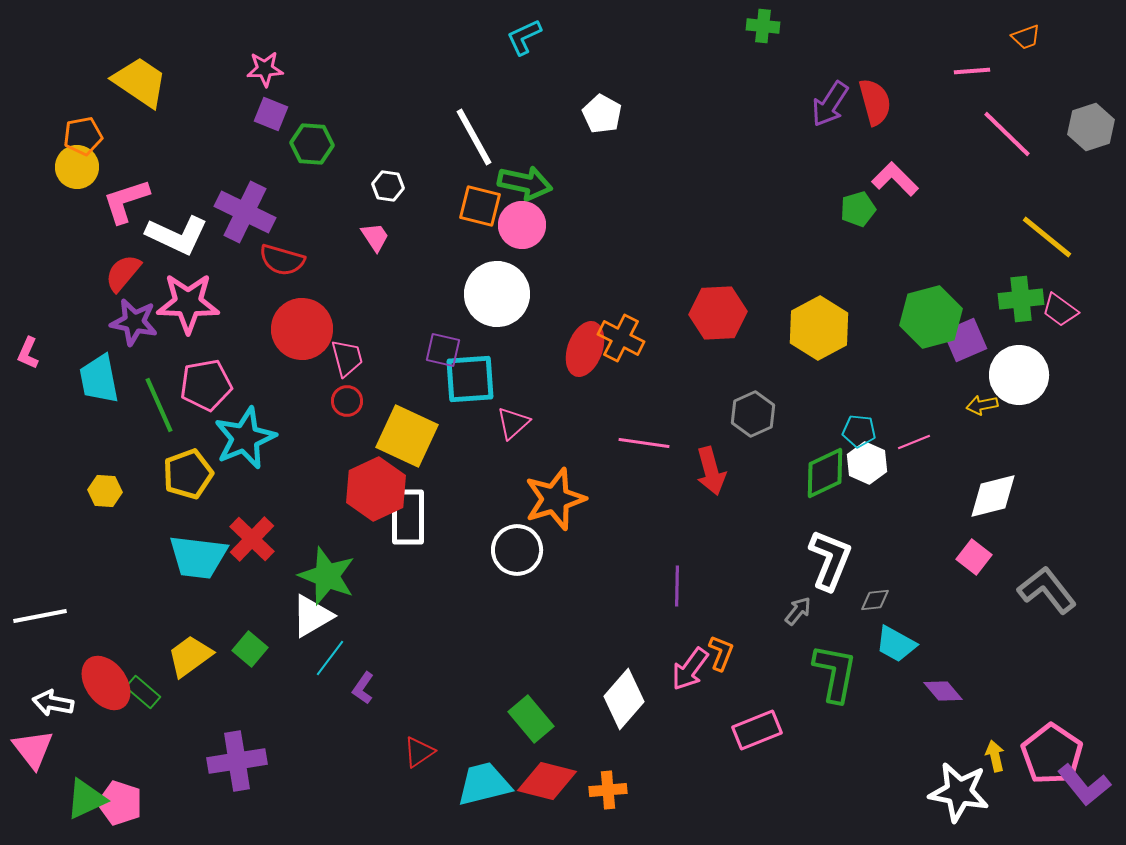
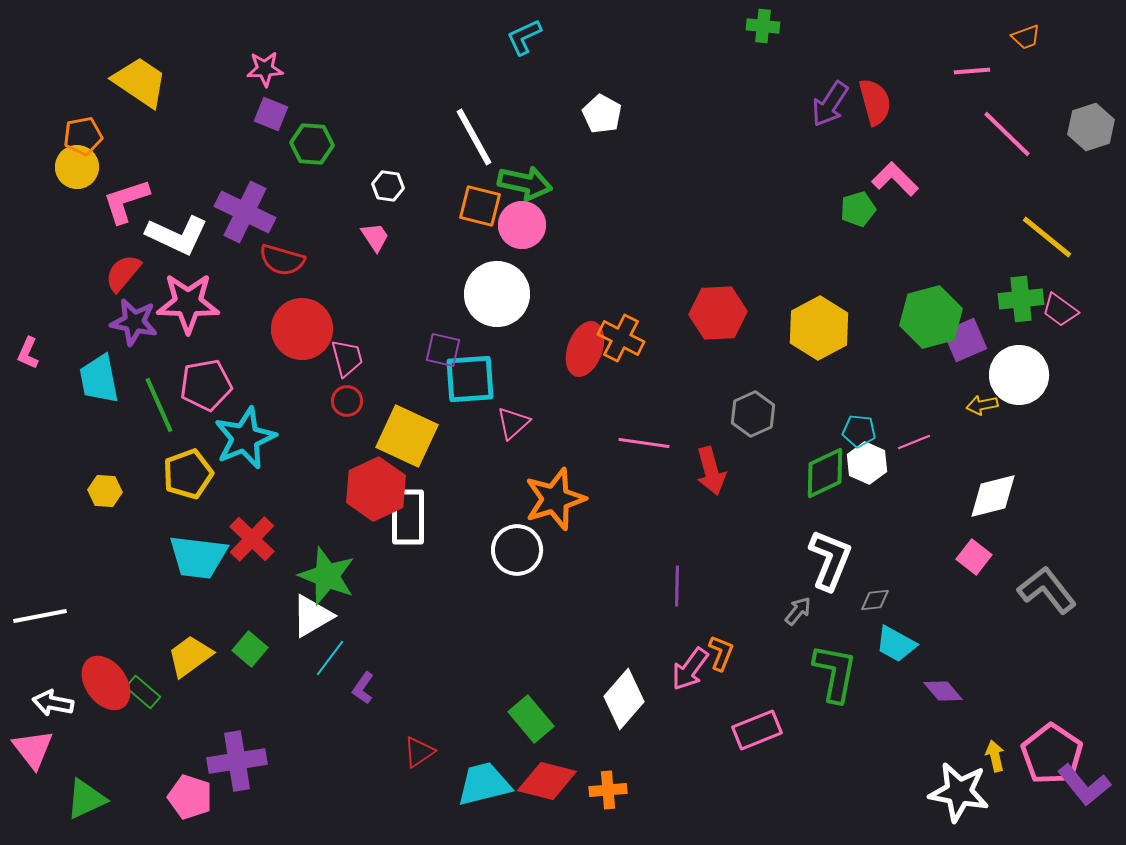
pink pentagon at (120, 803): moved 70 px right, 6 px up
